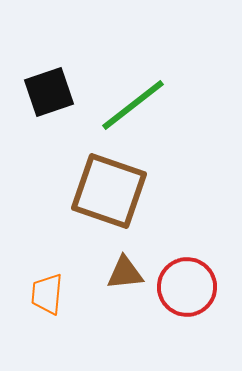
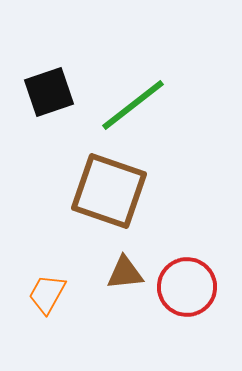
orange trapezoid: rotated 24 degrees clockwise
